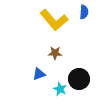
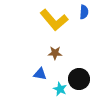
blue triangle: moved 1 px right; rotated 32 degrees clockwise
